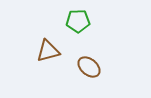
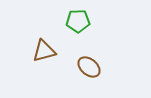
brown triangle: moved 4 px left
